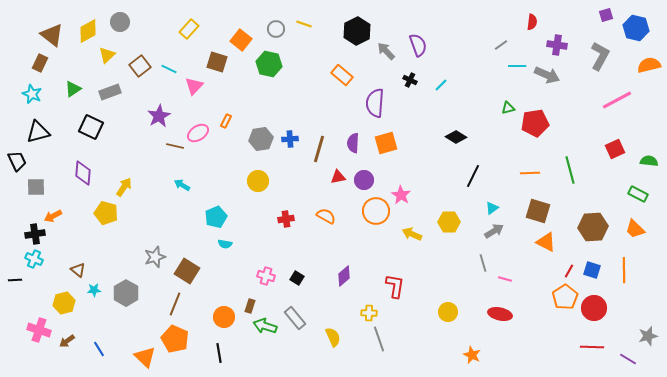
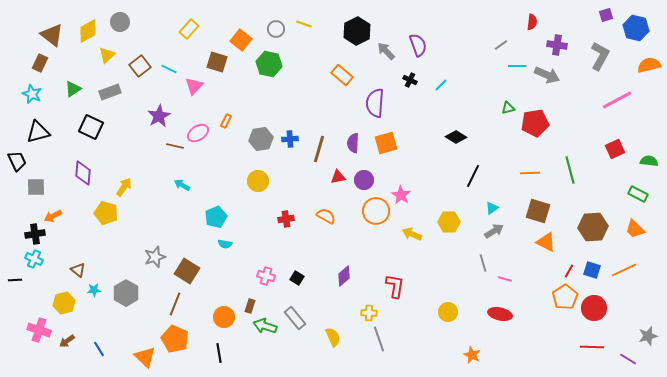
orange line at (624, 270): rotated 65 degrees clockwise
